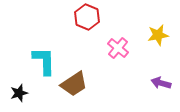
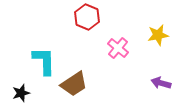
black star: moved 2 px right
